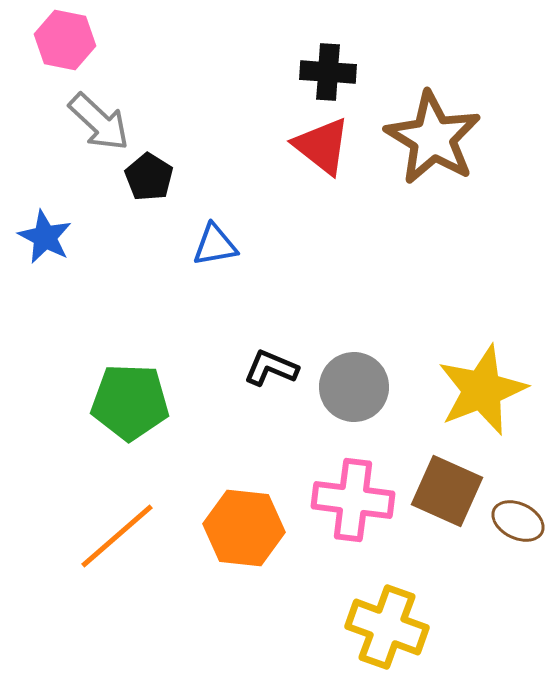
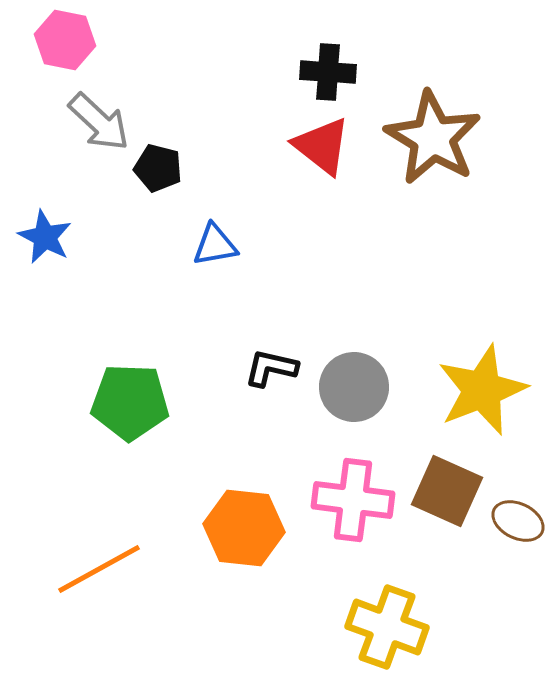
black pentagon: moved 9 px right, 9 px up; rotated 18 degrees counterclockwise
black L-shape: rotated 10 degrees counterclockwise
orange line: moved 18 px left, 33 px down; rotated 12 degrees clockwise
